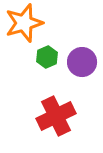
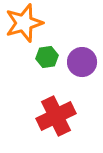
green hexagon: rotated 15 degrees clockwise
